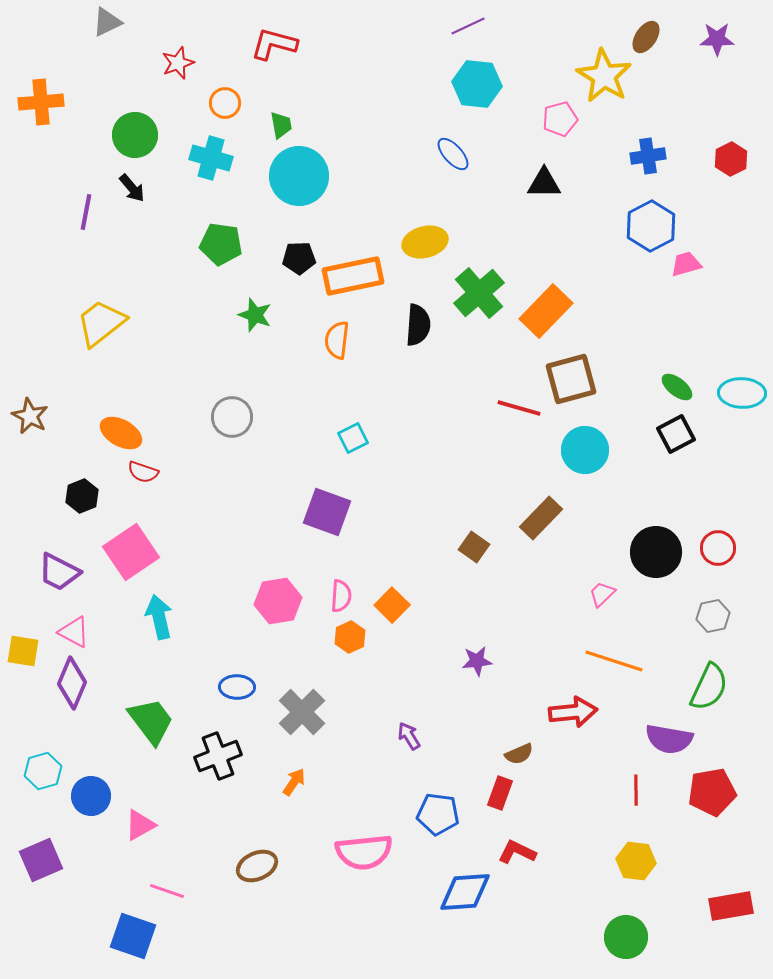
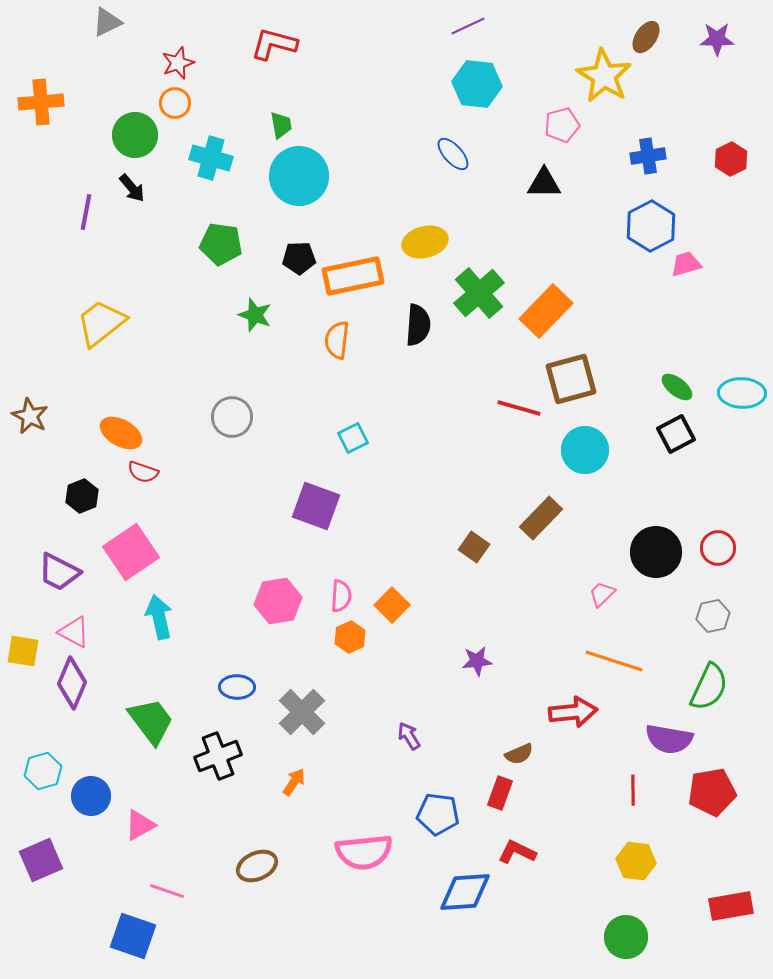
orange circle at (225, 103): moved 50 px left
pink pentagon at (560, 119): moved 2 px right, 6 px down
purple square at (327, 512): moved 11 px left, 6 px up
red line at (636, 790): moved 3 px left
